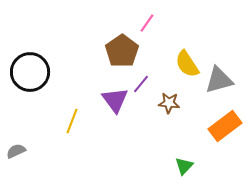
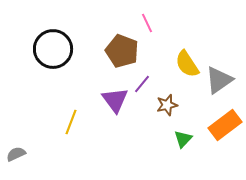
pink line: rotated 60 degrees counterclockwise
brown pentagon: rotated 16 degrees counterclockwise
black circle: moved 23 px right, 23 px up
gray triangle: rotated 20 degrees counterclockwise
purple line: moved 1 px right
brown star: moved 2 px left, 2 px down; rotated 20 degrees counterclockwise
yellow line: moved 1 px left, 1 px down
orange rectangle: moved 1 px up
gray semicircle: moved 3 px down
green triangle: moved 1 px left, 27 px up
